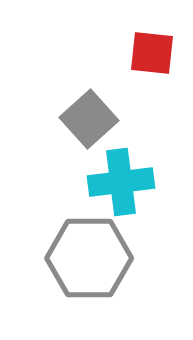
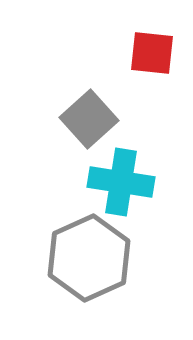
cyan cross: rotated 16 degrees clockwise
gray hexagon: rotated 24 degrees counterclockwise
